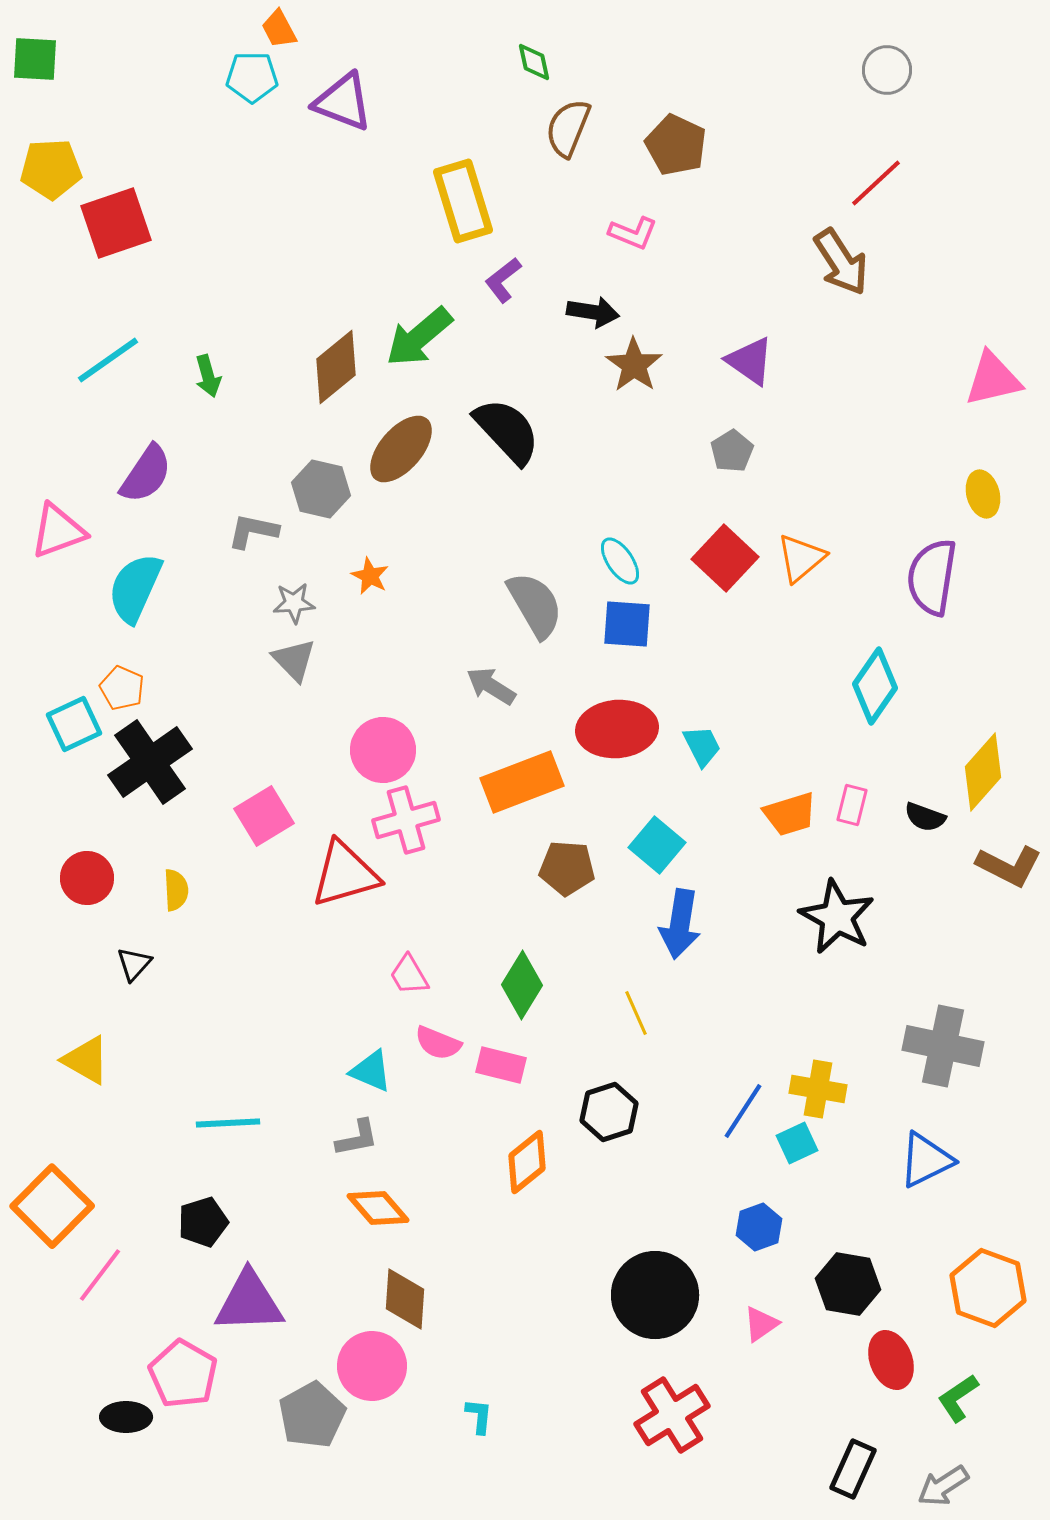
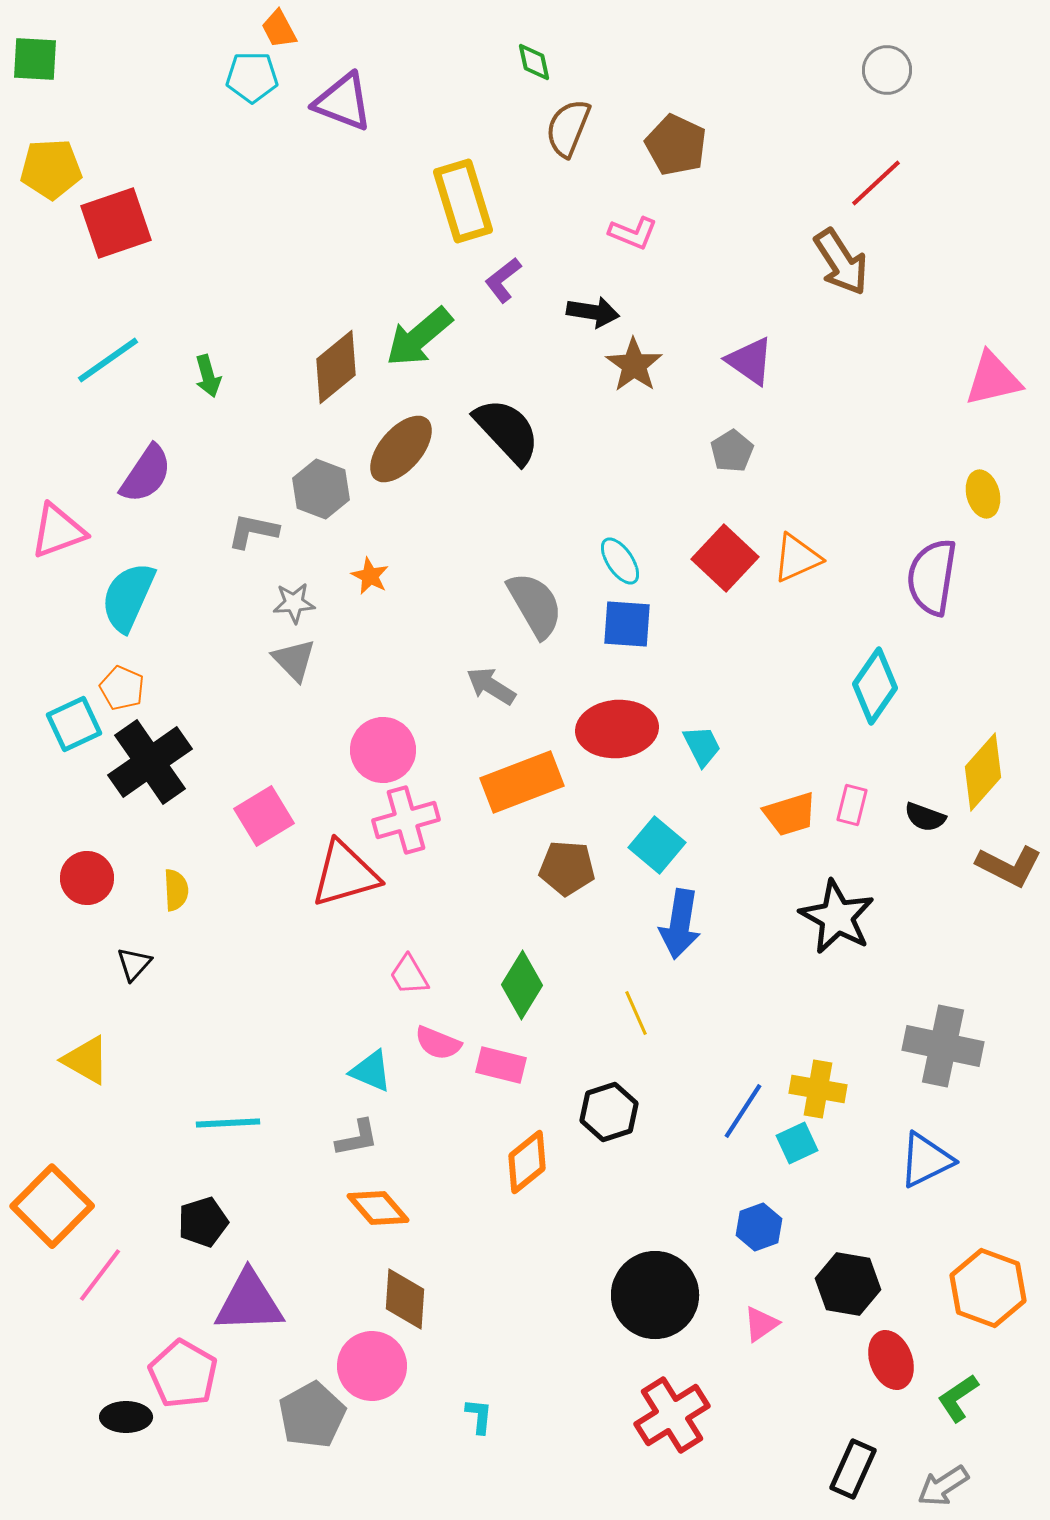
gray hexagon at (321, 489): rotated 8 degrees clockwise
orange triangle at (801, 558): moved 4 px left; rotated 16 degrees clockwise
cyan semicircle at (135, 588): moved 7 px left, 9 px down
